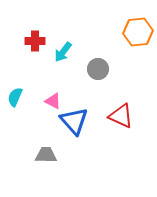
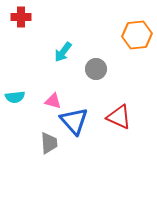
orange hexagon: moved 1 px left, 3 px down
red cross: moved 14 px left, 24 px up
gray circle: moved 2 px left
cyan semicircle: rotated 120 degrees counterclockwise
pink triangle: rotated 12 degrees counterclockwise
red triangle: moved 2 px left, 1 px down
gray trapezoid: moved 3 px right, 12 px up; rotated 85 degrees clockwise
